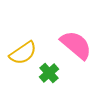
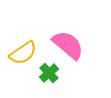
pink semicircle: moved 8 px left
